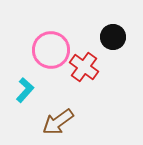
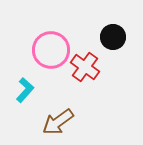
red cross: moved 1 px right
